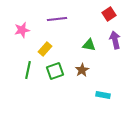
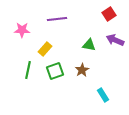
pink star: rotated 14 degrees clockwise
purple arrow: rotated 54 degrees counterclockwise
cyan rectangle: rotated 48 degrees clockwise
